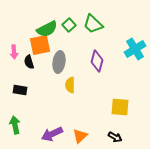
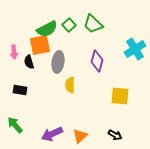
gray ellipse: moved 1 px left
yellow square: moved 11 px up
green arrow: rotated 30 degrees counterclockwise
black arrow: moved 2 px up
